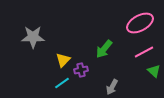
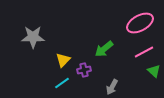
green arrow: rotated 12 degrees clockwise
purple cross: moved 3 px right
